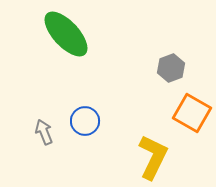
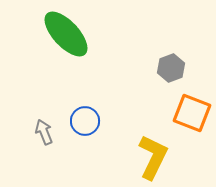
orange square: rotated 9 degrees counterclockwise
